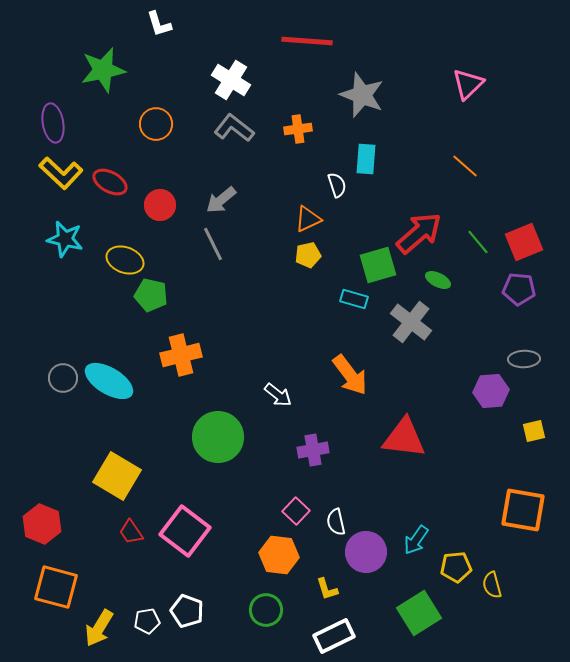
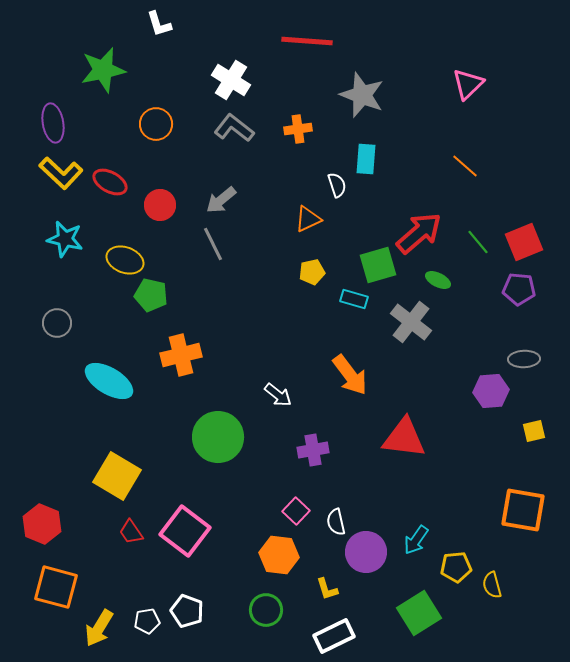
yellow pentagon at (308, 255): moved 4 px right, 17 px down
gray circle at (63, 378): moved 6 px left, 55 px up
